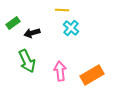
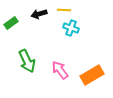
yellow line: moved 2 px right
green rectangle: moved 2 px left
cyan cross: rotated 21 degrees counterclockwise
black arrow: moved 7 px right, 19 px up
pink arrow: moved 1 px up; rotated 30 degrees counterclockwise
